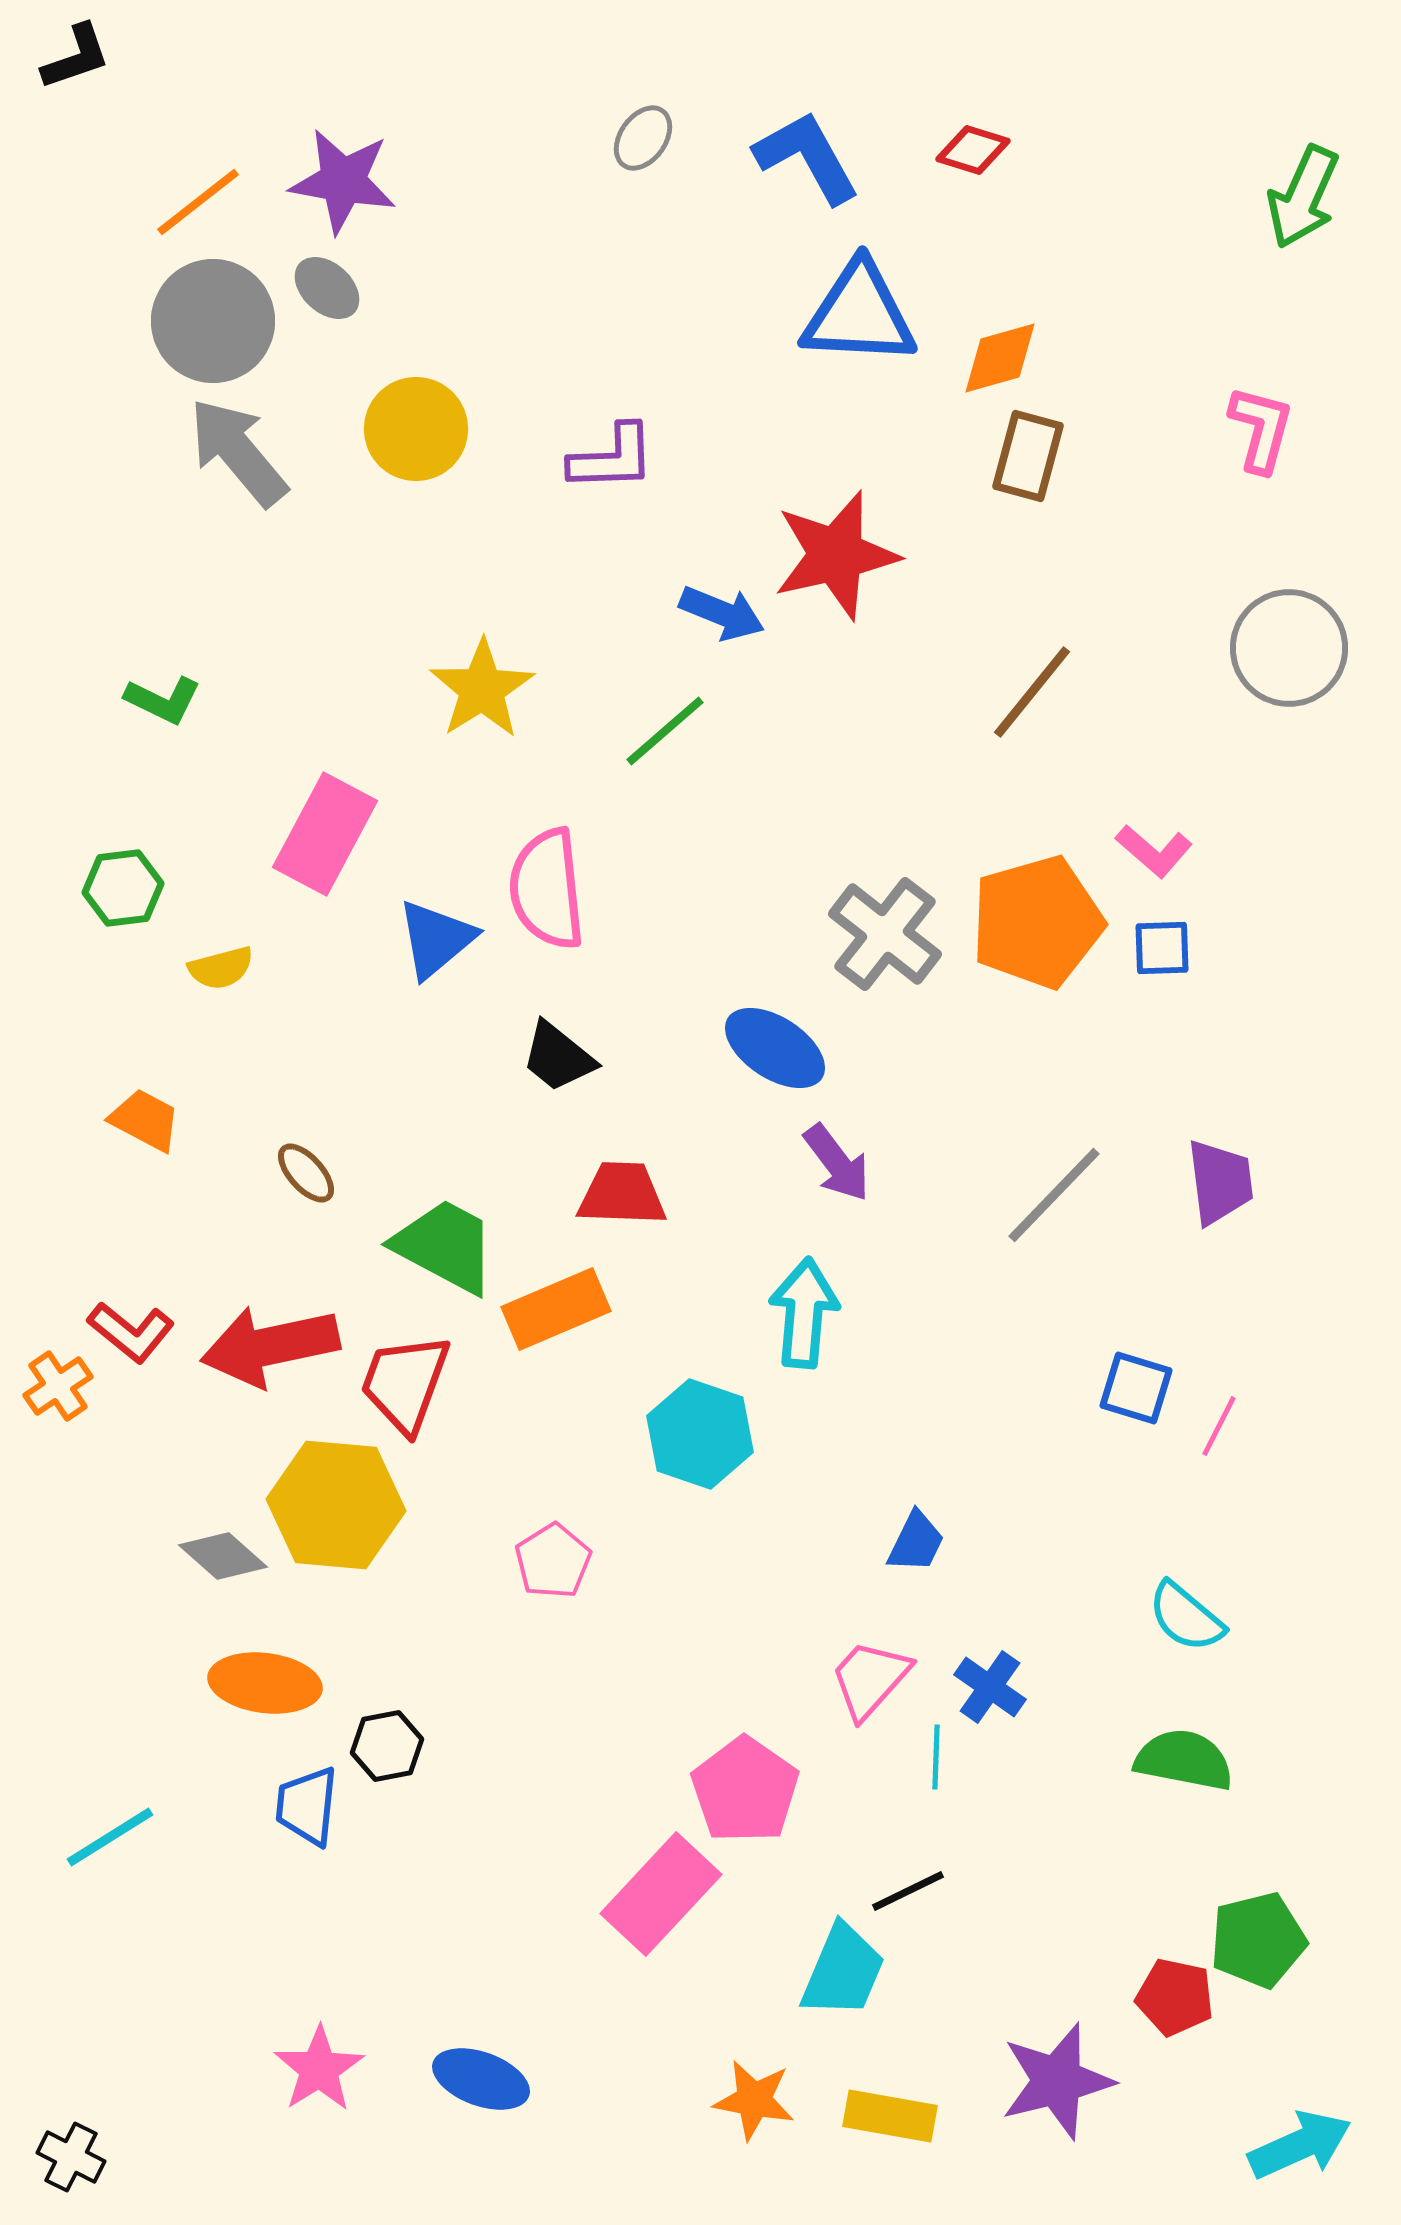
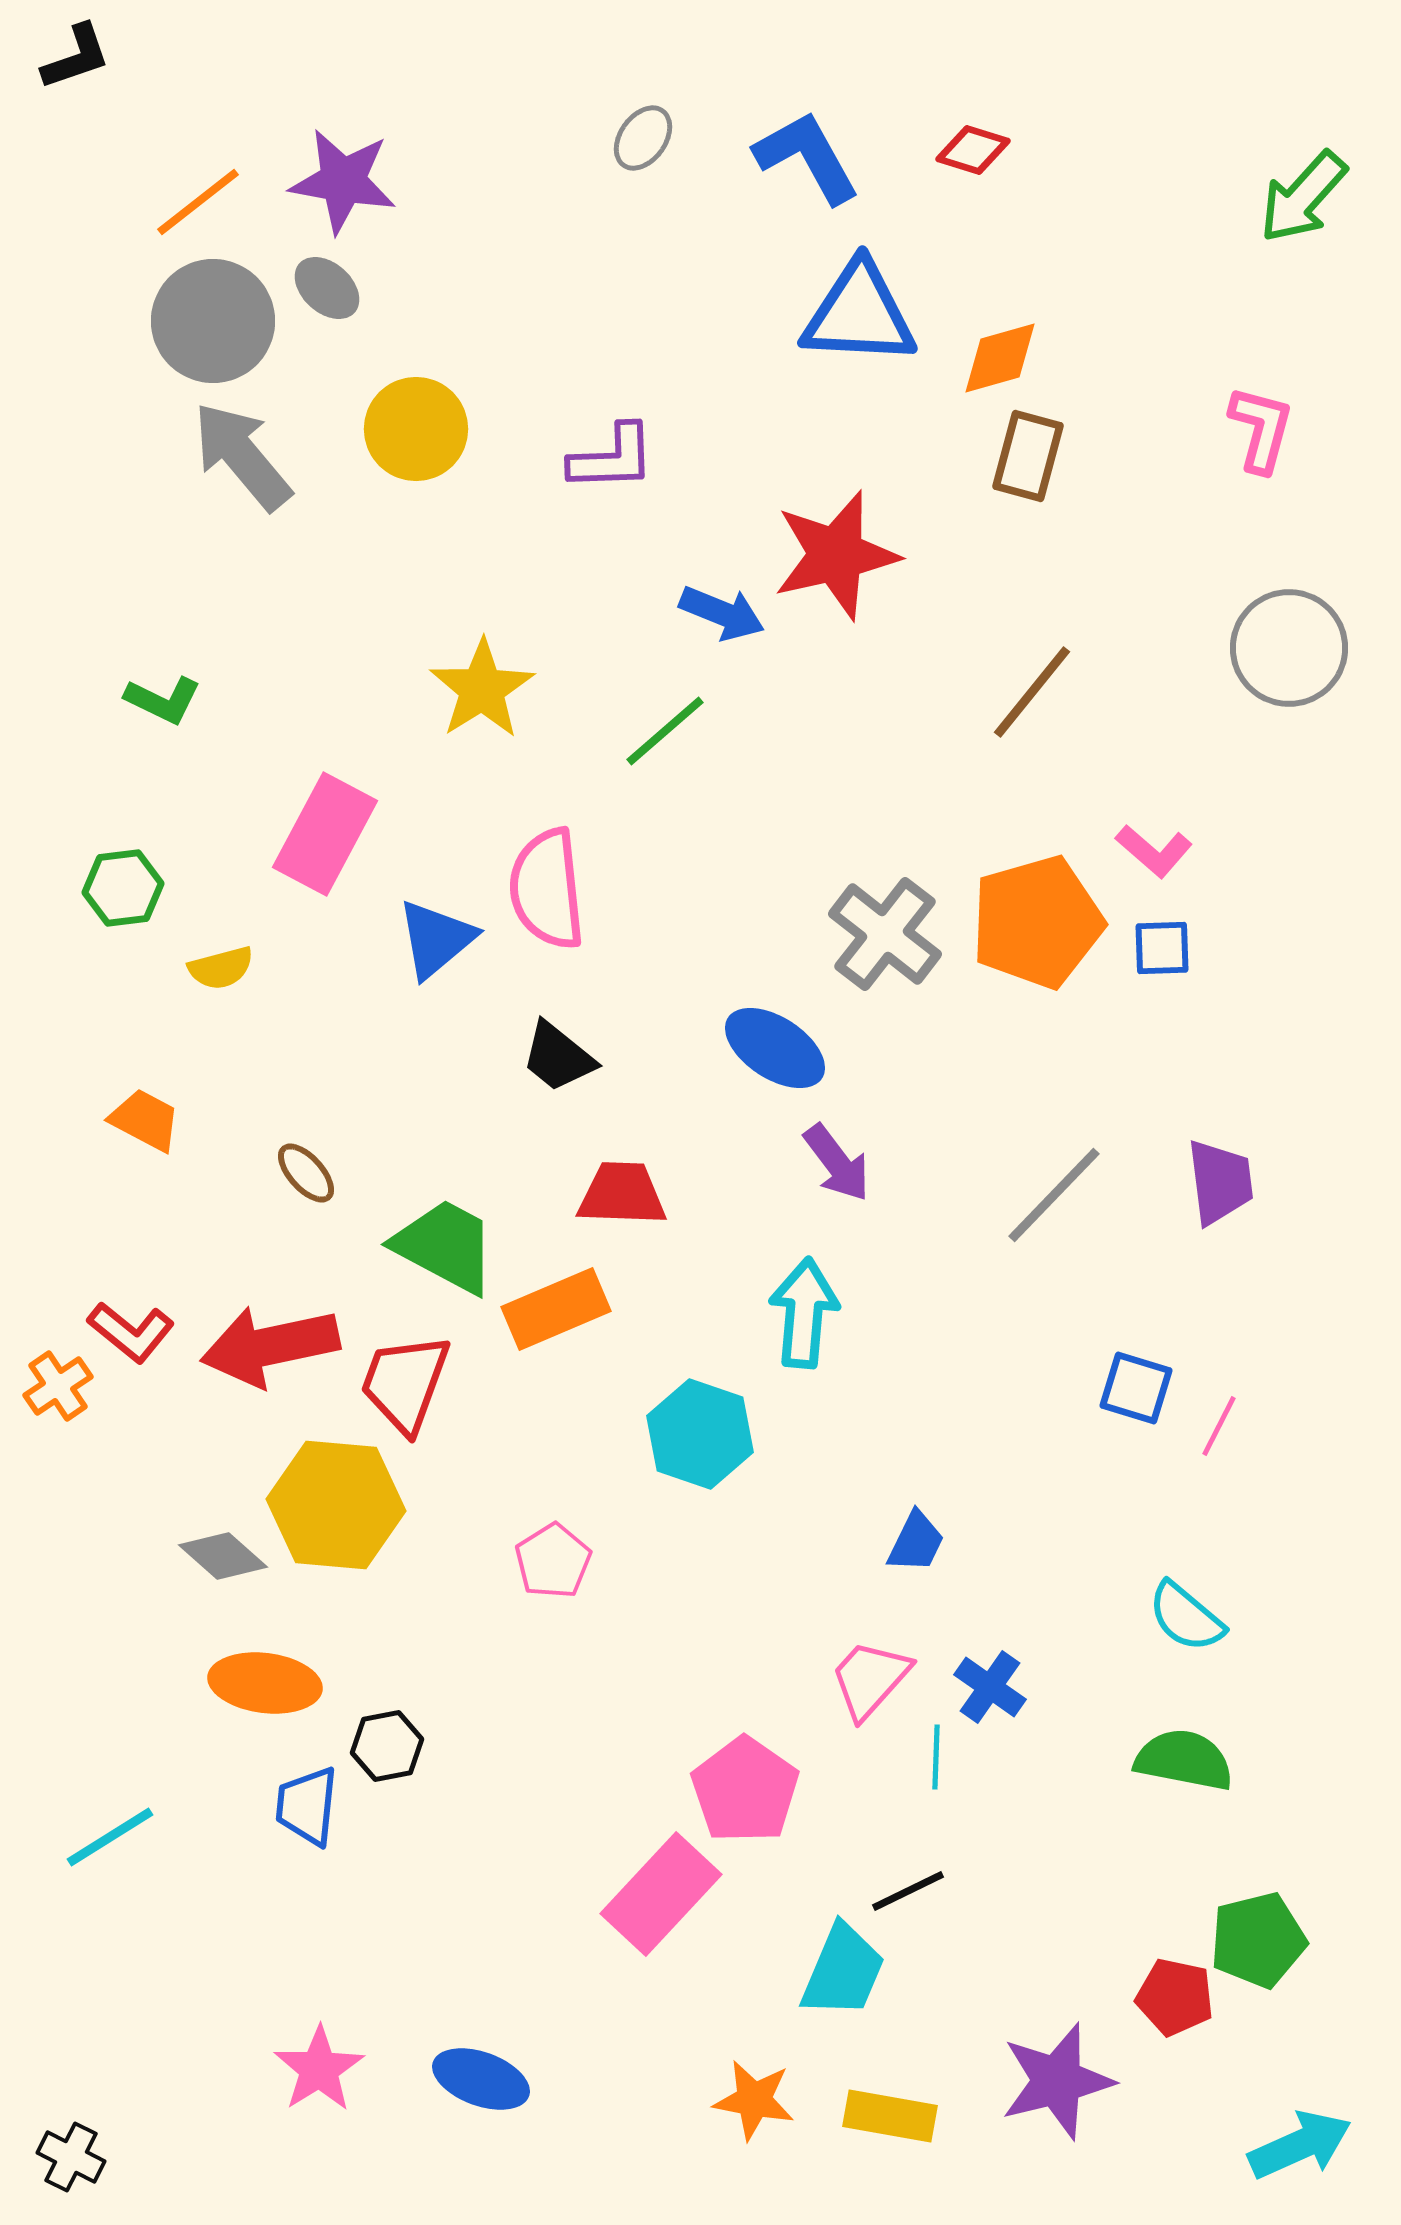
green arrow at (1303, 197): rotated 18 degrees clockwise
gray arrow at (238, 452): moved 4 px right, 4 px down
